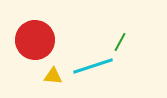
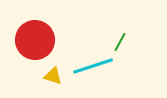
yellow triangle: rotated 12 degrees clockwise
